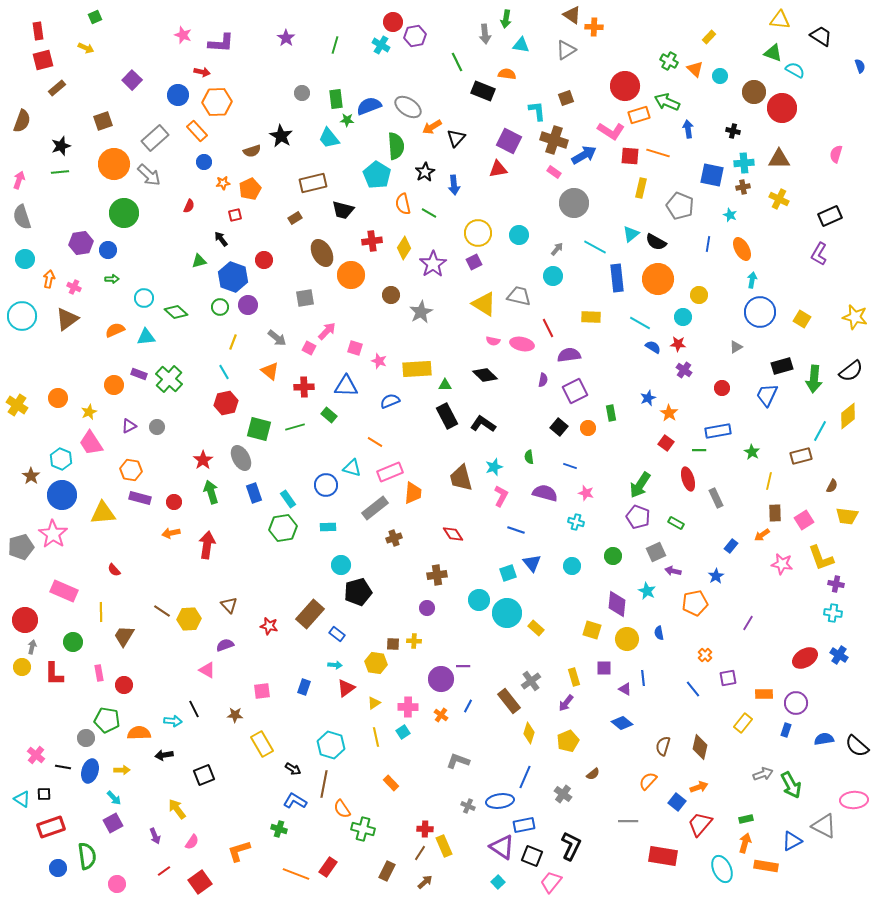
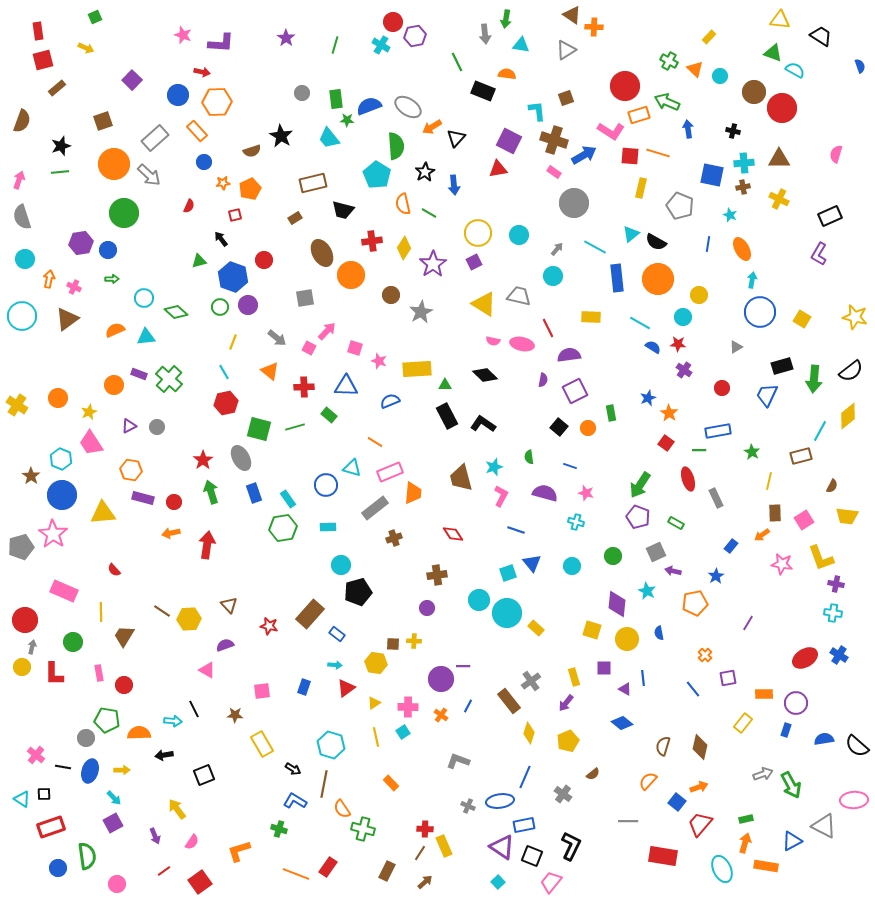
purple rectangle at (140, 498): moved 3 px right
